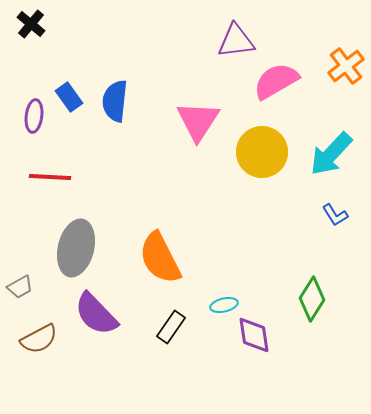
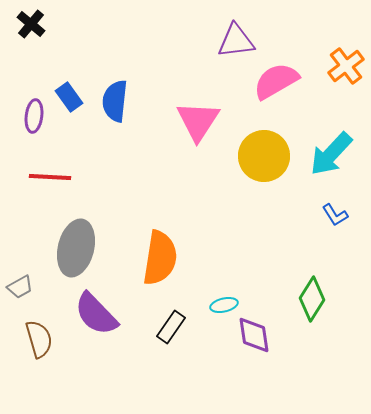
yellow circle: moved 2 px right, 4 px down
orange semicircle: rotated 144 degrees counterclockwise
brown semicircle: rotated 78 degrees counterclockwise
